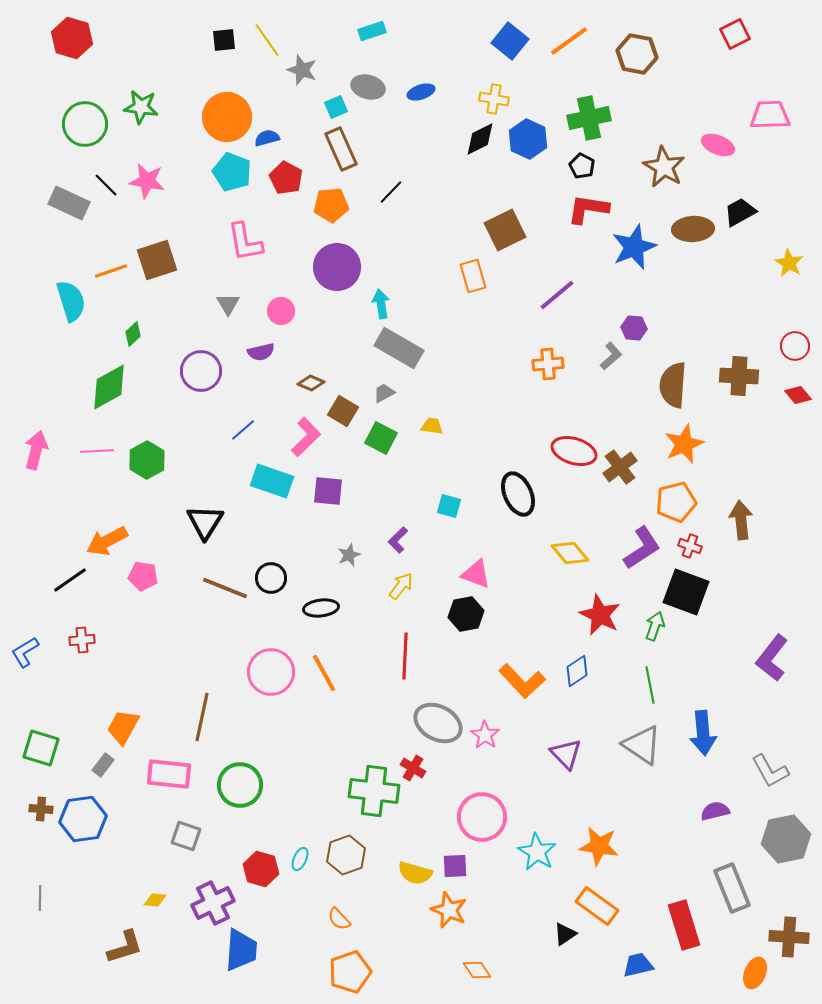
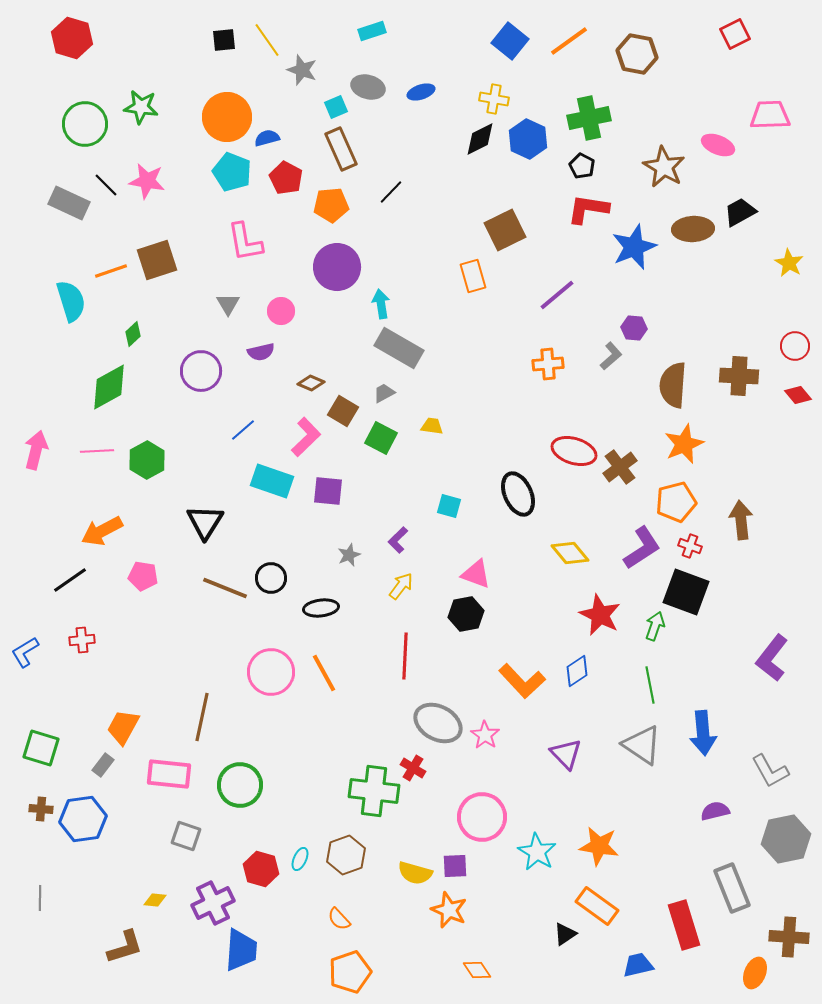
orange arrow at (107, 541): moved 5 px left, 10 px up
